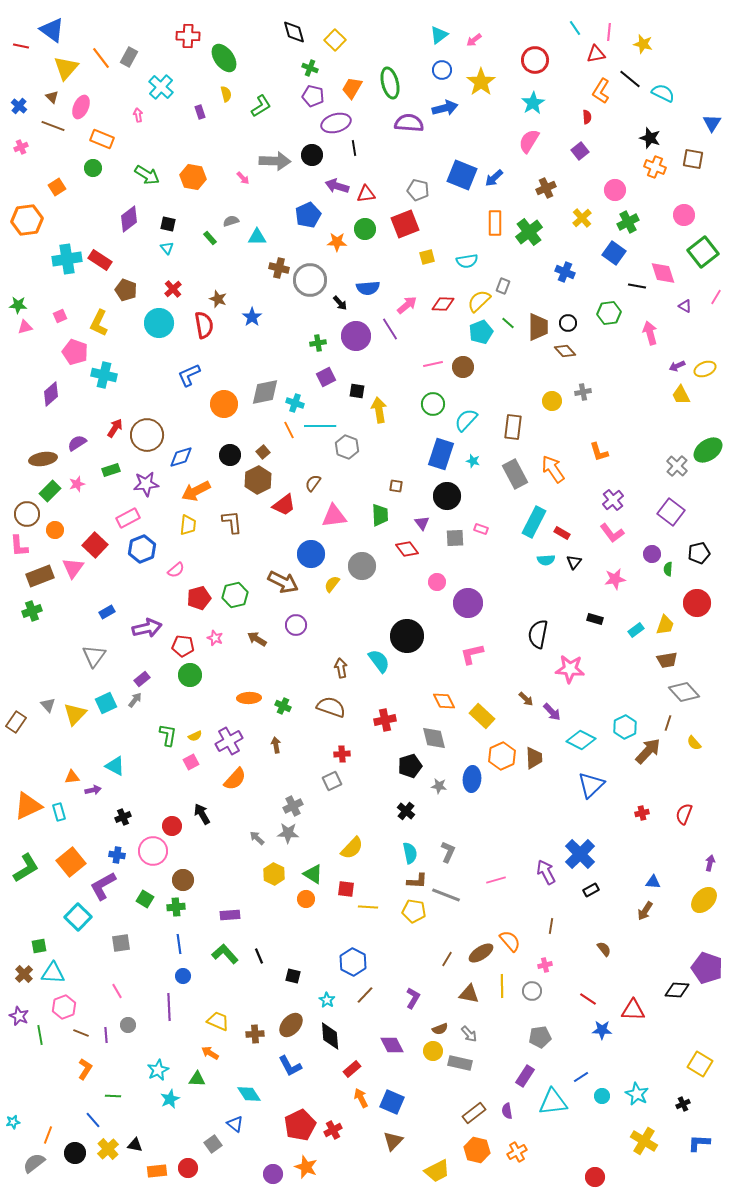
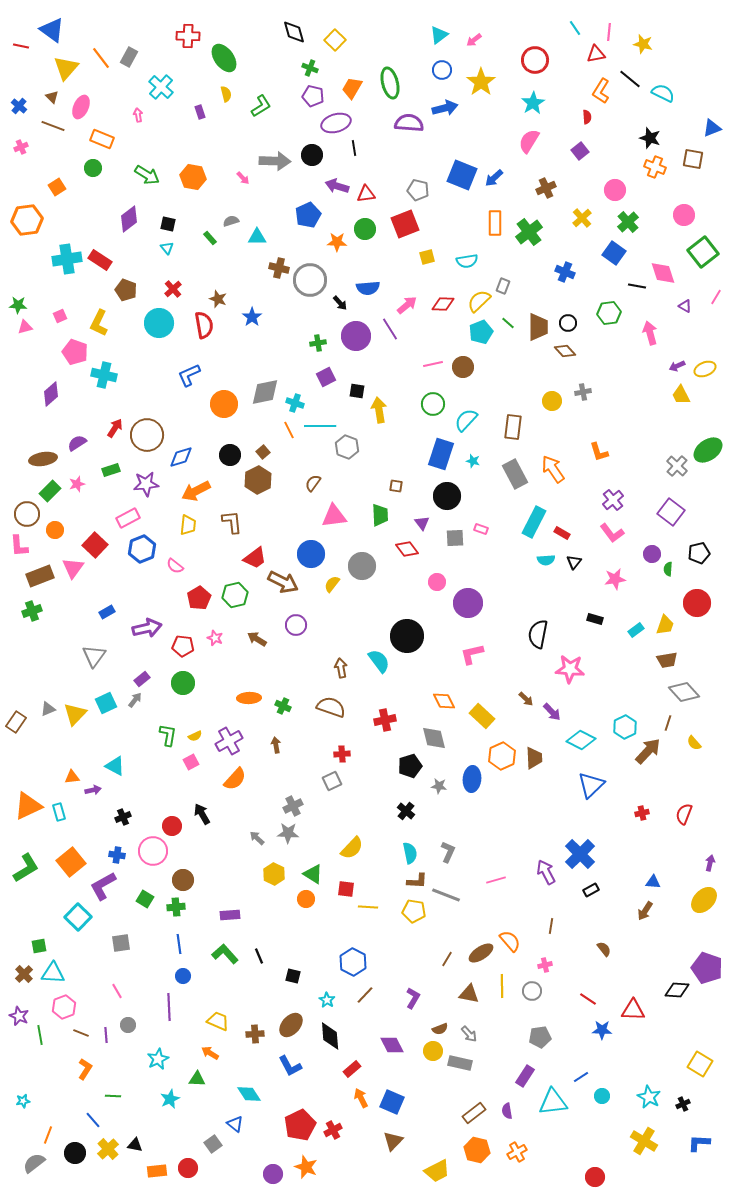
blue triangle at (712, 123): moved 5 px down; rotated 36 degrees clockwise
green cross at (628, 222): rotated 15 degrees counterclockwise
red trapezoid at (284, 505): moved 29 px left, 53 px down
pink semicircle at (176, 570): moved 1 px left, 4 px up; rotated 78 degrees clockwise
red pentagon at (199, 598): rotated 15 degrees counterclockwise
green circle at (190, 675): moved 7 px left, 8 px down
gray triangle at (48, 705): moved 4 px down; rotated 49 degrees clockwise
cyan star at (158, 1070): moved 11 px up
cyan star at (637, 1094): moved 12 px right, 3 px down
cyan star at (13, 1122): moved 10 px right, 21 px up
